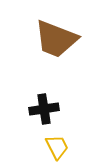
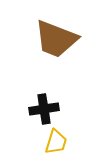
yellow trapezoid: moved 1 px left, 5 px up; rotated 44 degrees clockwise
